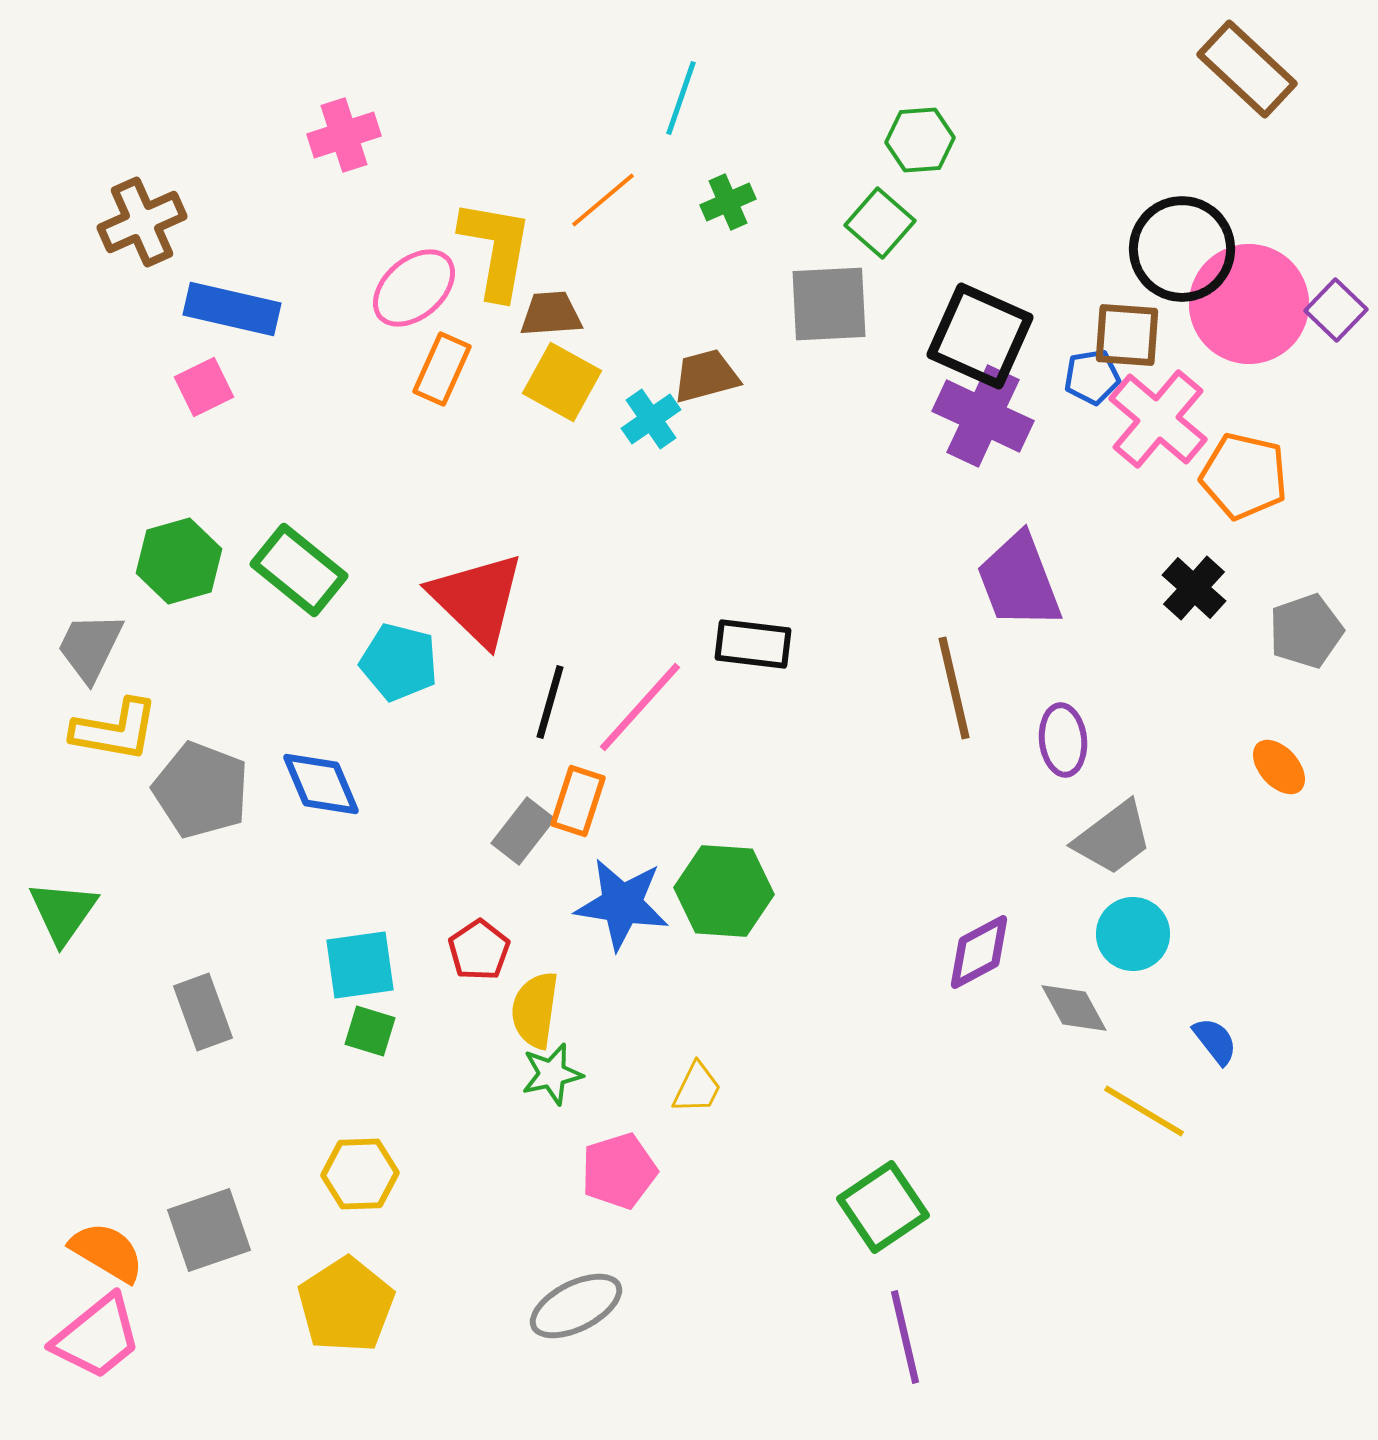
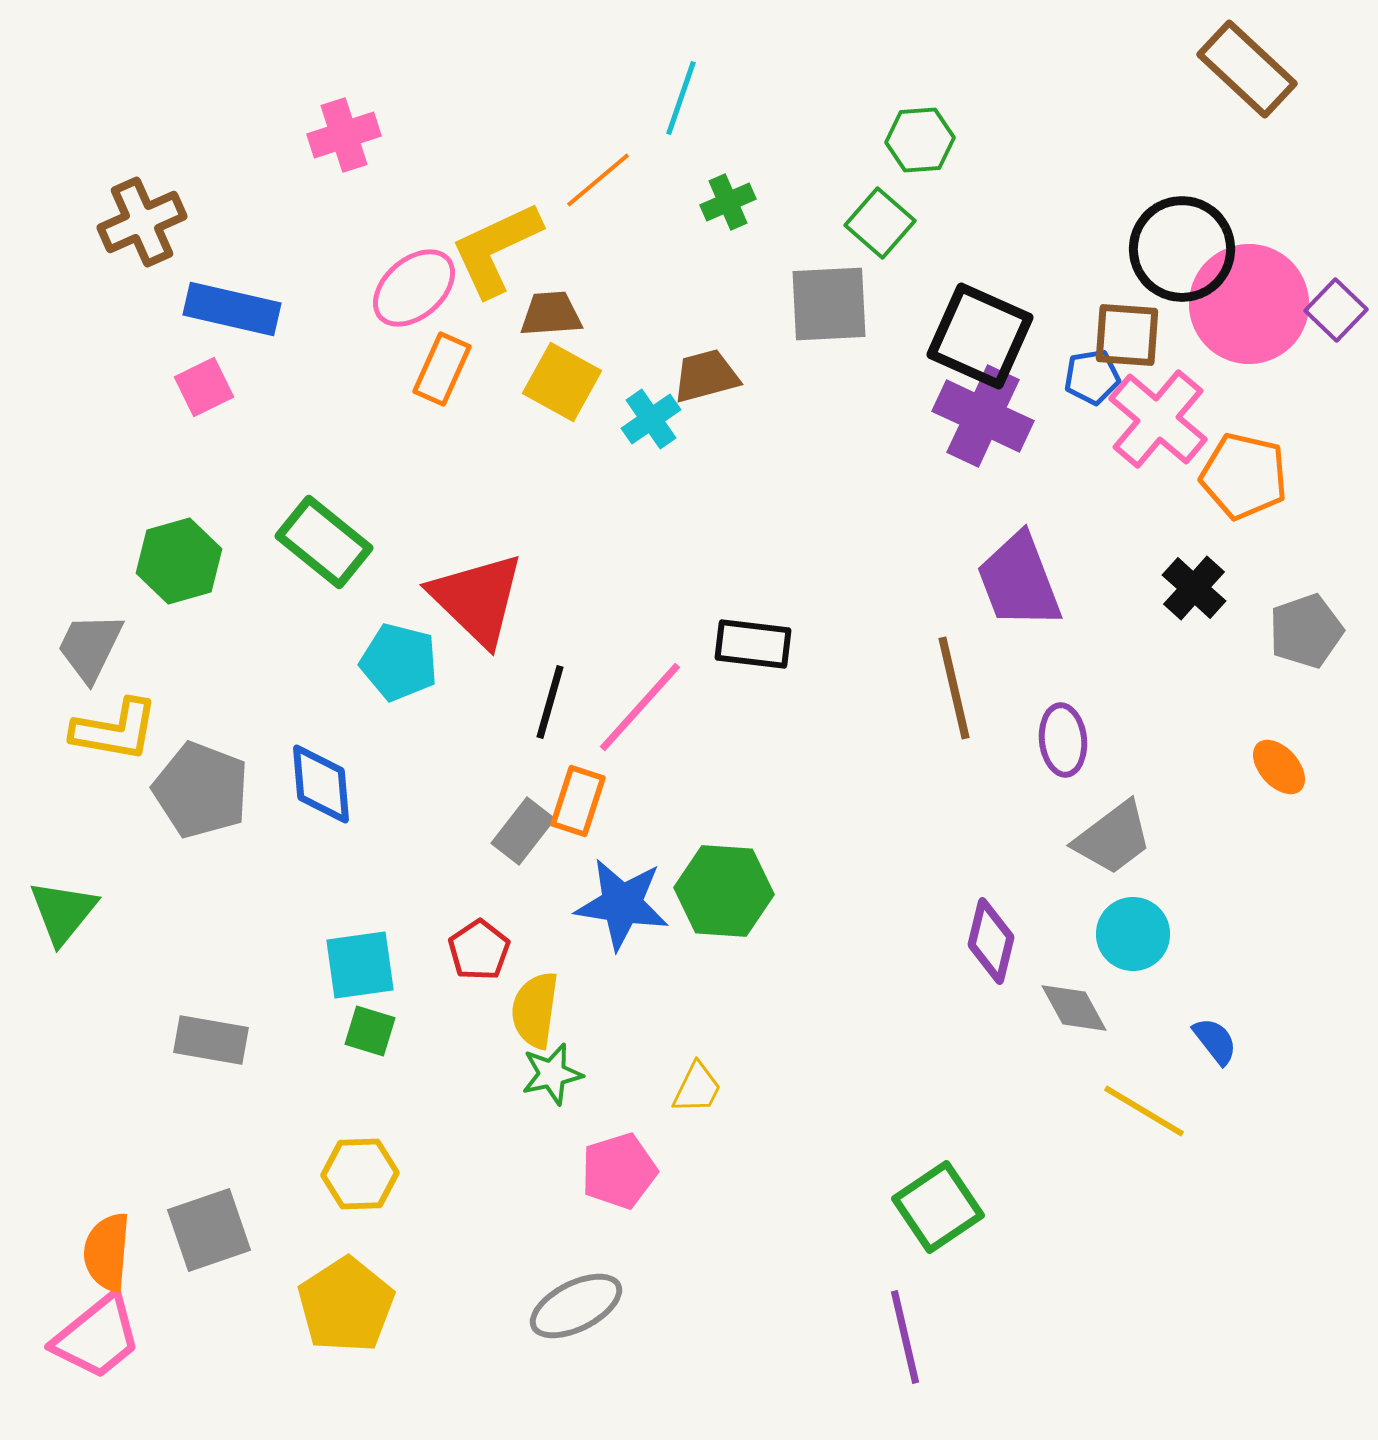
orange line at (603, 200): moved 5 px left, 20 px up
yellow L-shape at (496, 249): rotated 125 degrees counterclockwise
green rectangle at (299, 570): moved 25 px right, 28 px up
blue diamond at (321, 784): rotated 18 degrees clockwise
green triangle at (63, 912): rotated 4 degrees clockwise
purple diamond at (979, 952): moved 12 px right, 11 px up; rotated 48 degrees counterclockwise
gray rectangle at (203, 1012): moved 8 px right, 28 px down; rotated 60 degrees counterclockwise
green square at (883, 1207): moved 55 px right
orange semicircle at (107, 1252): rotated 116 degrees counterclockwise
